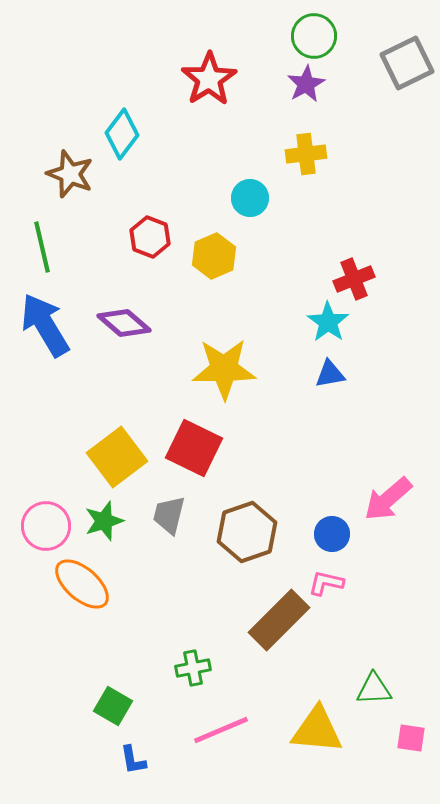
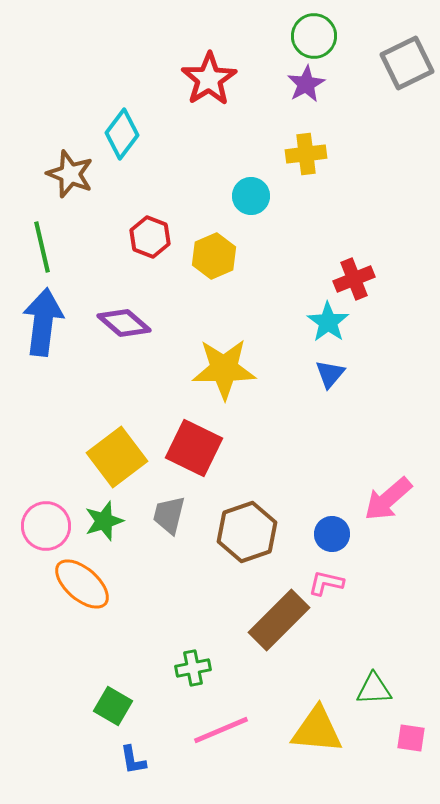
cyan circle: moved 1 px right, 2 px up
blue arrow: moved 2 px left, 3 px up; rotated 38 degrees clockwise
blue triangle: rotated 40 degrees counterclockwise
